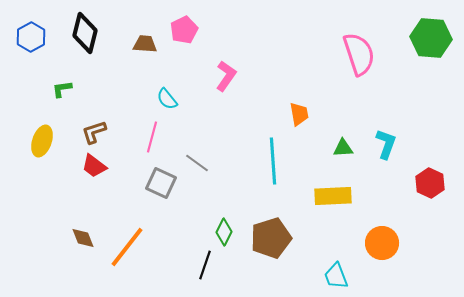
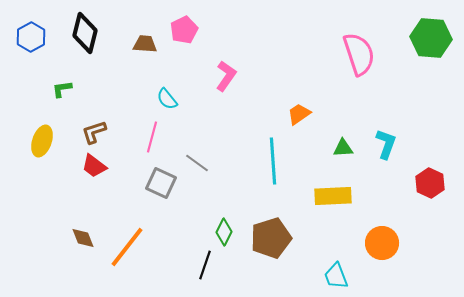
orange trapezoid: rotated 115 degrees counterclockwise
